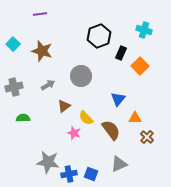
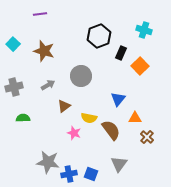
brown star: moved 2 px right
yellow semicircle: moved 3 px right; rotated 35 degrees counterclockwise
gray triangle: rotated 30 degrees counterclockwise
